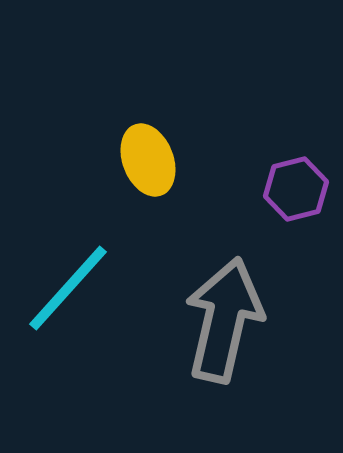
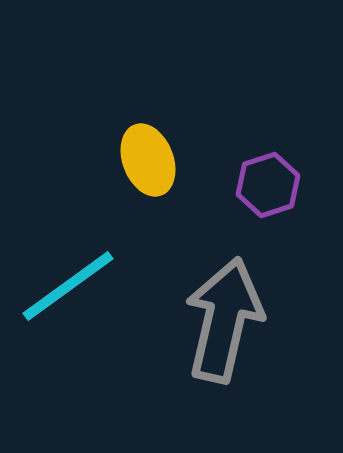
purple hexagon: moved 28 px left, 4 px up; rotated 4 degrees counterclockwise
cyan line: moved 2 px up; rotated 12 degrees clockwise
